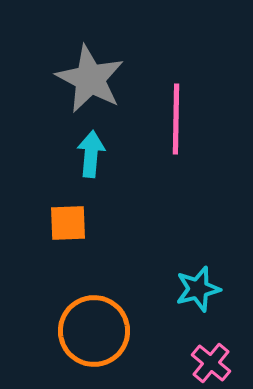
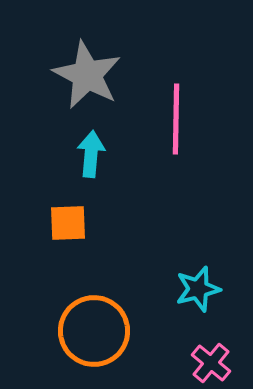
gray star: moved 3 px left, 4 px up
